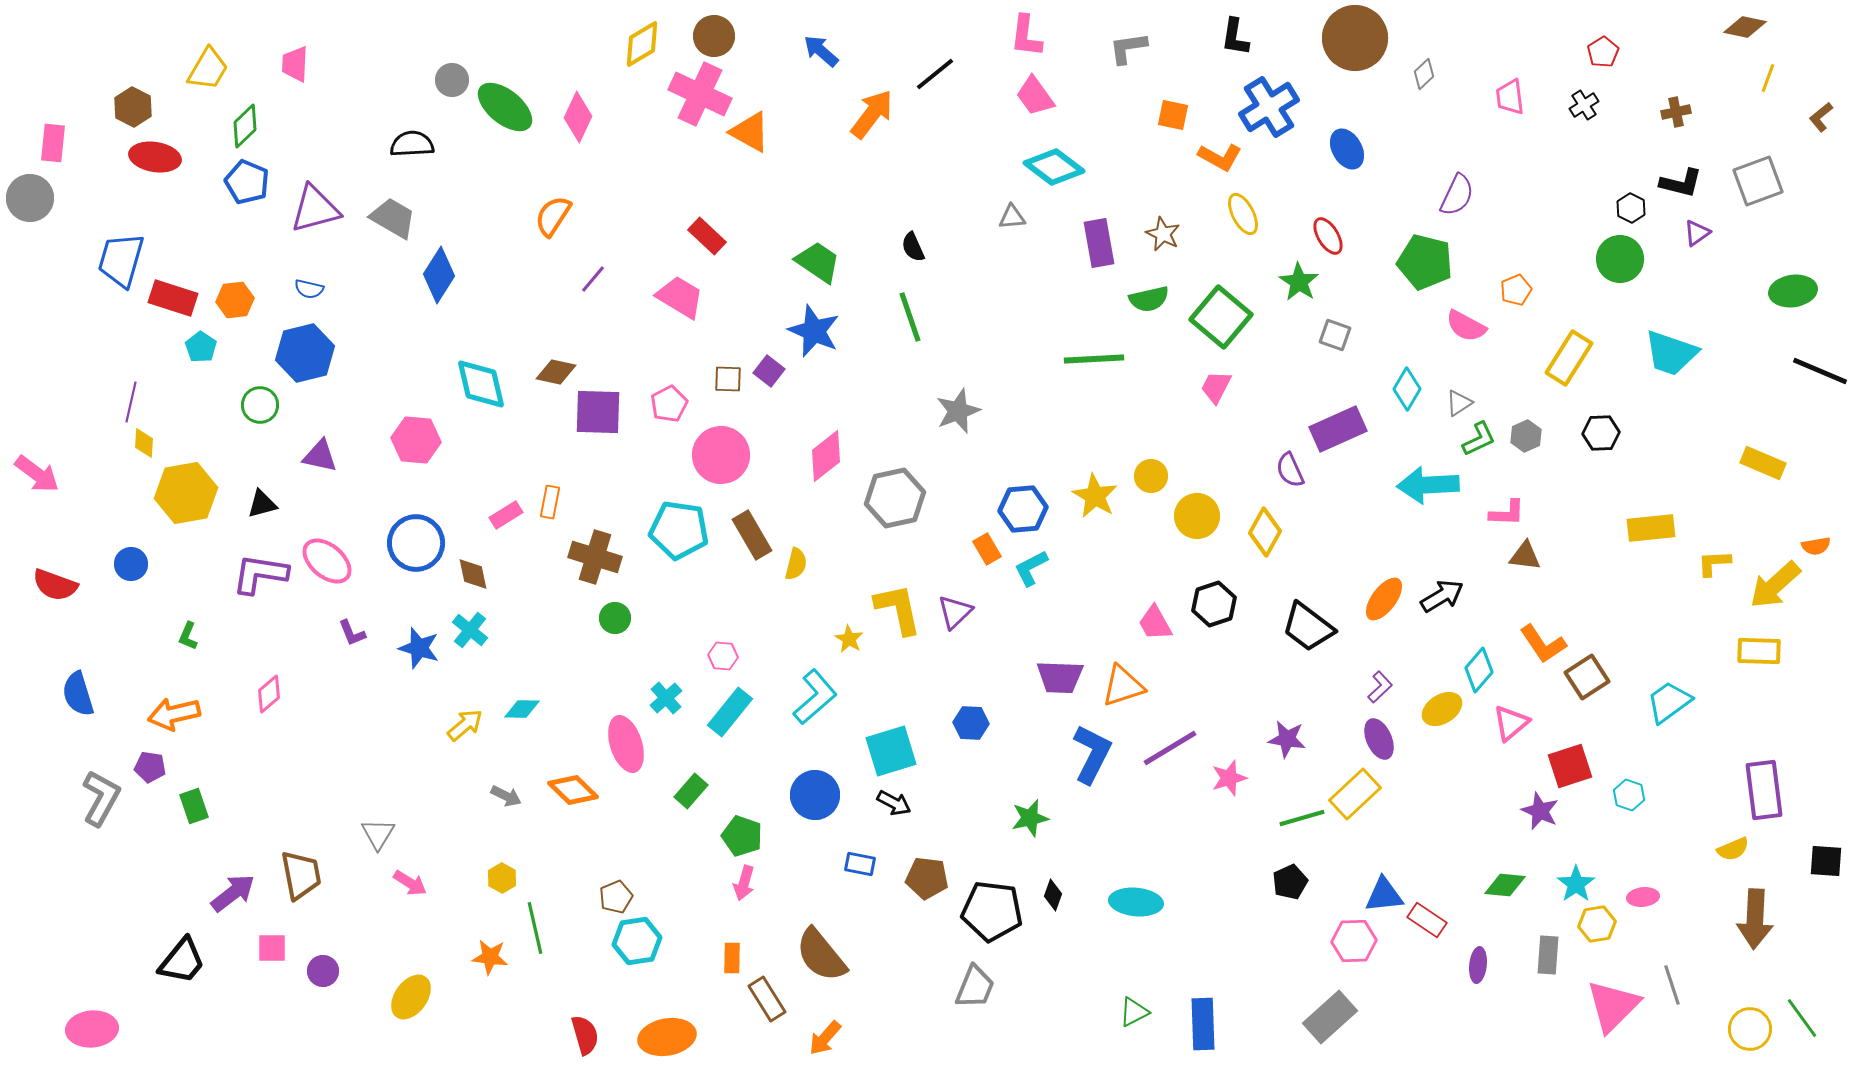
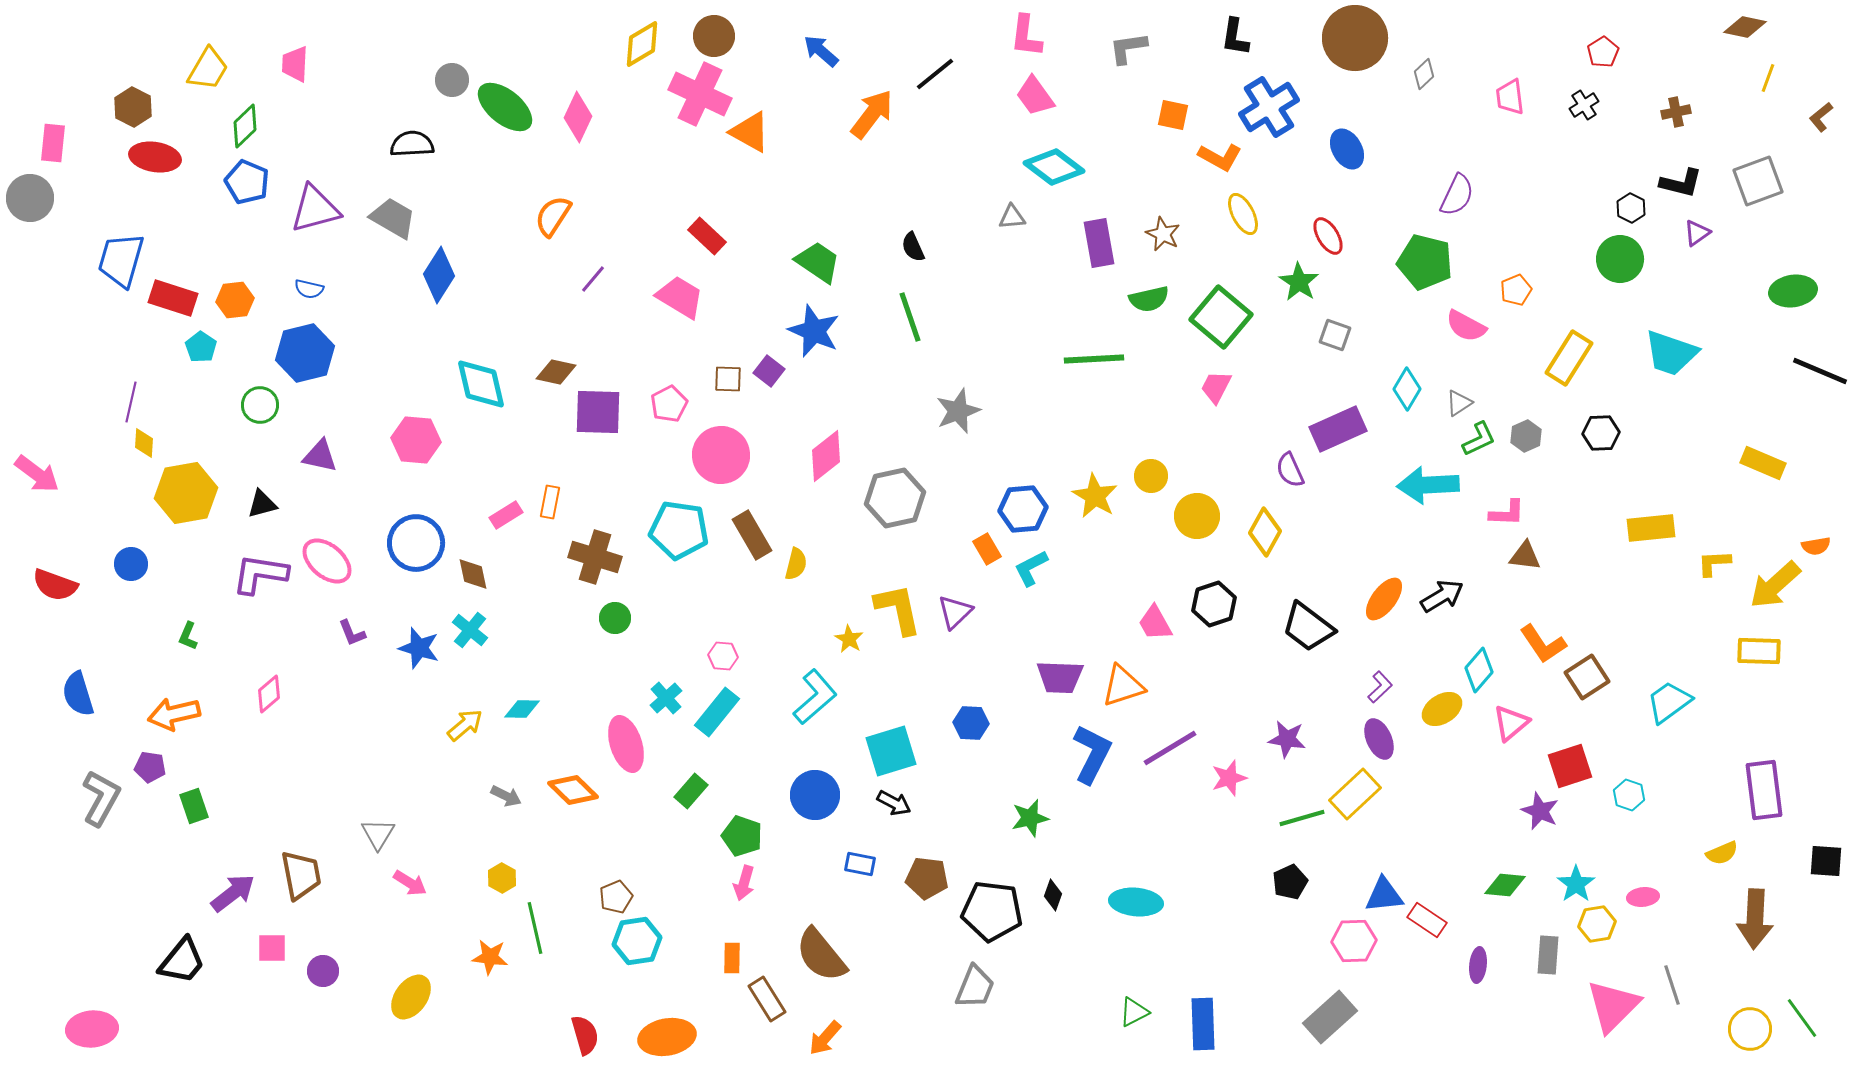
cyan rectangle at (730, 712): moved 13 px left
yellow semicircle at (1733, 849): moved 11 px left, 4 px down
